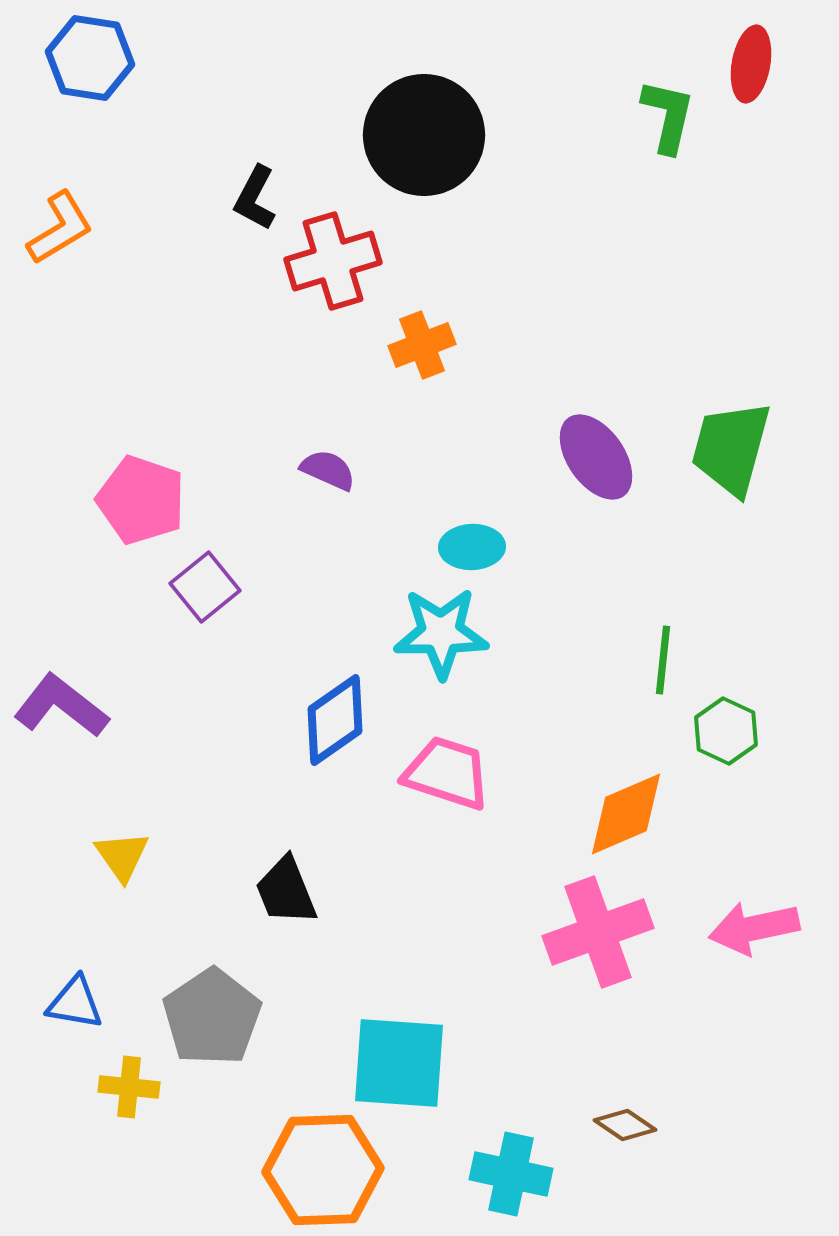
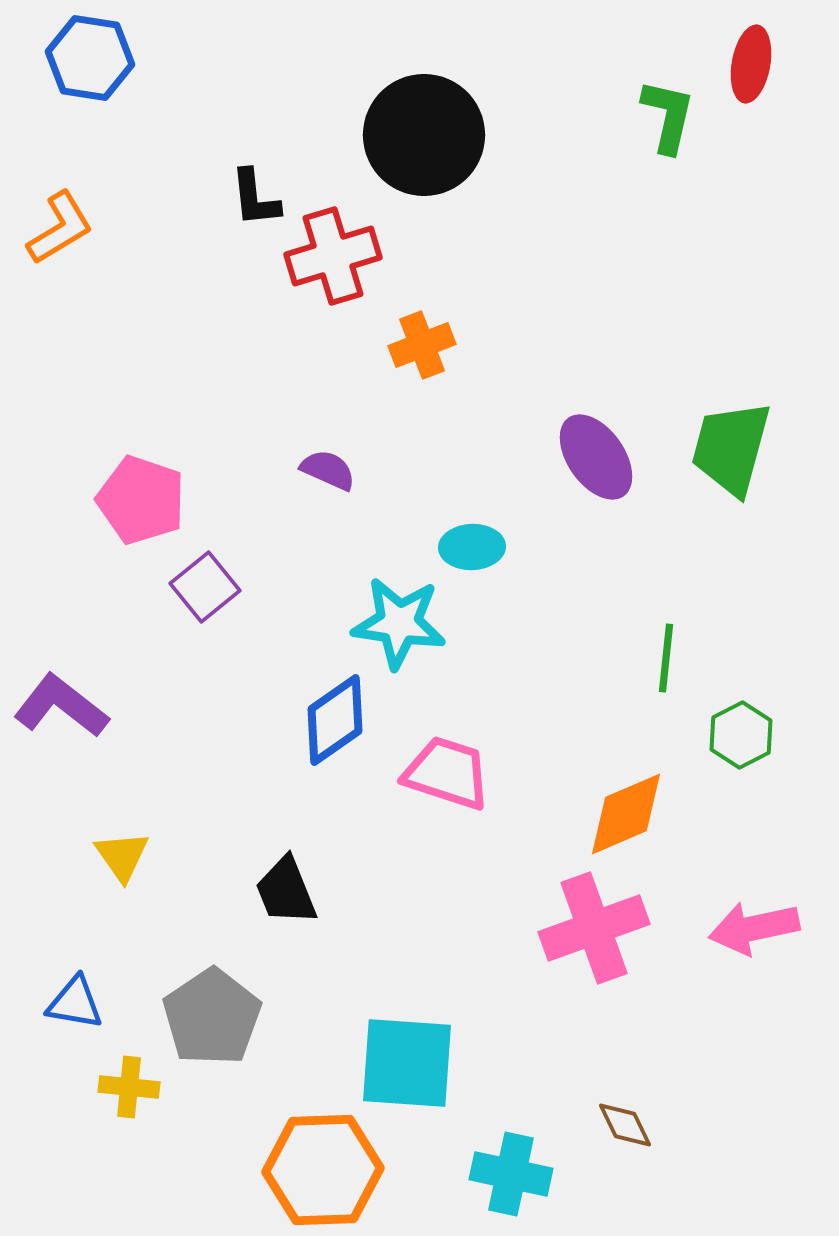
black L-shape: rotated 34 degrees counterclockwise
red cross: moved 5 px up
cyan star: moved 42 px left, 10 px up; rotated 8 degrees clockwise
green line: moved 3 px right, 2 px up
green hexagon: moved 15 px right, 4 px down; rotated 8 degrees clockwise
pink cross: moved 4 px left, 4 px up
cyan square: moved 8 px right
brown diamond: rotated 30 degrees clockwise
